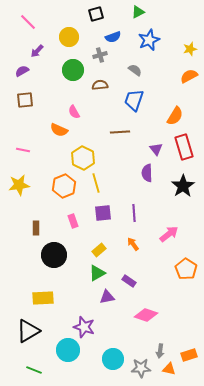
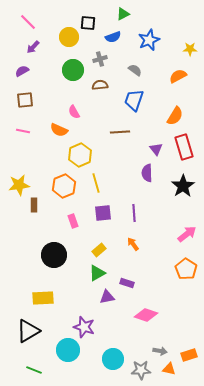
green triangle at (138, 12): moved 15 px left, 2 px down
black square at (96, 14): moved 8 px left, 9 px down; rotated 21 degrees clockwise
yellow star at (190, 49): rotated 16 degrees clockwise
purple arrow at (37, 51): moved 4 px left, 4 px up
gray cross at (100, 55): moved 4 px down
orange semicircle at (189, 76): moved 11 px left
pink line at (23, 150): moved 19 px up
yellow hexagon at (83, 158): moved 3 px left, 3 px up; rotated 10 degrees clockwise
brown rectangle at (36, 228): moved 2 px left, 23 px up
pink arrow at (169, 234): moved 18 px right
purple rectangle at (129, 281): moved 2 px left, 2 px down; rotated 16 degrees counterclockwise
gray arrow at (160, 351): rotated 88 degrees counterclockwise
gray star at (141, 368): moved 2 px down
